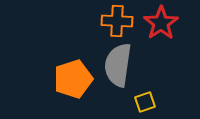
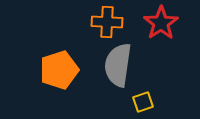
orange cross: moved 10 px left, 1 px down
orange pentagon: moved 14 px left, 9 px up
yellow square: moved 2 px left
